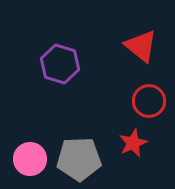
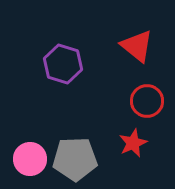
red triangle: moved 4 px left
purple hexagon: moved 3 px right
red circle: moved 2 px left
gray pentagon: moved 4 px left
